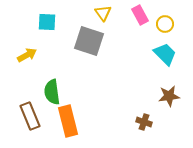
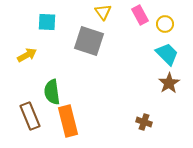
yellow triangle: moved 1 px up
cyan trapezoid: moved 2 px right
brown star: moved 13 px up; rotated 25 degrees counterclockwise
